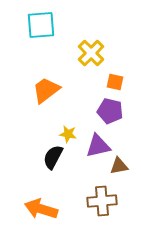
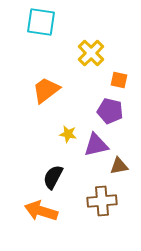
cyan square: moved 3 px up; rotated 12 degrees clockwise
orange square: moved 4 px right, 2 px up
purple triangle: moved 2 px left, 1 px up
black semicircle: moved 20 px down
orange arrow: moved 2 px down
